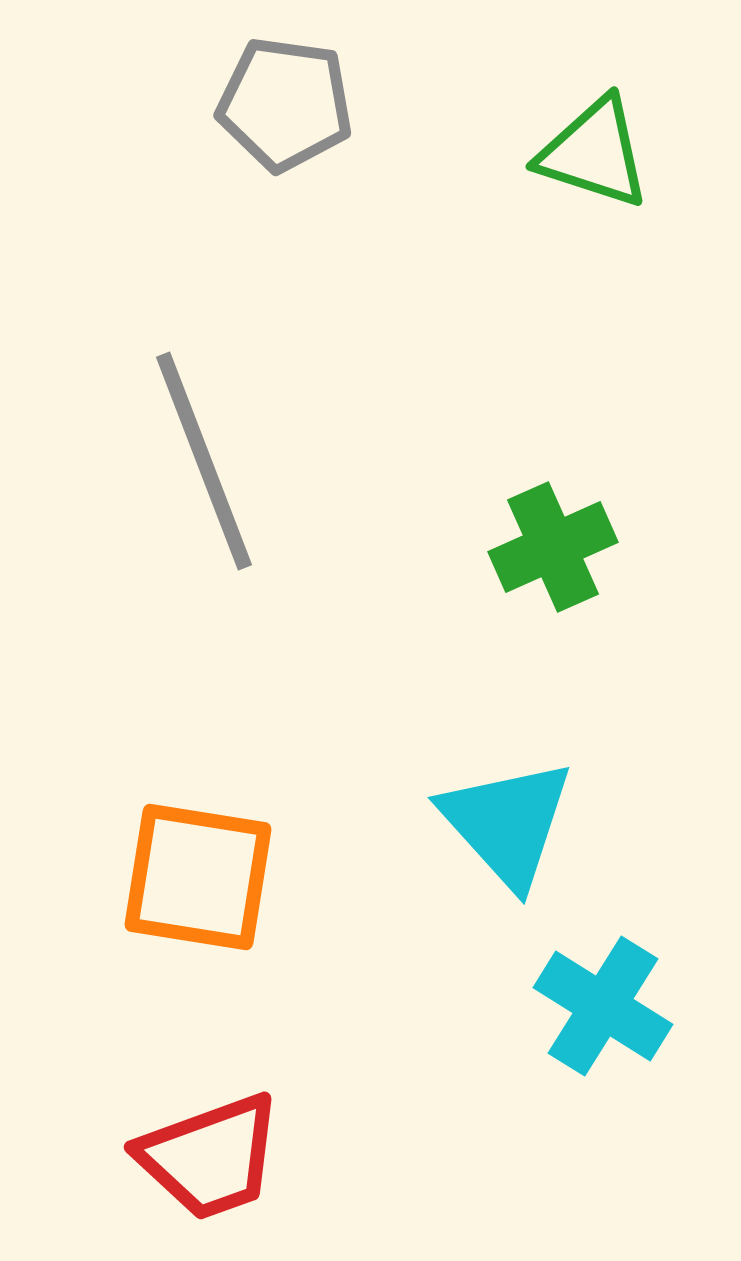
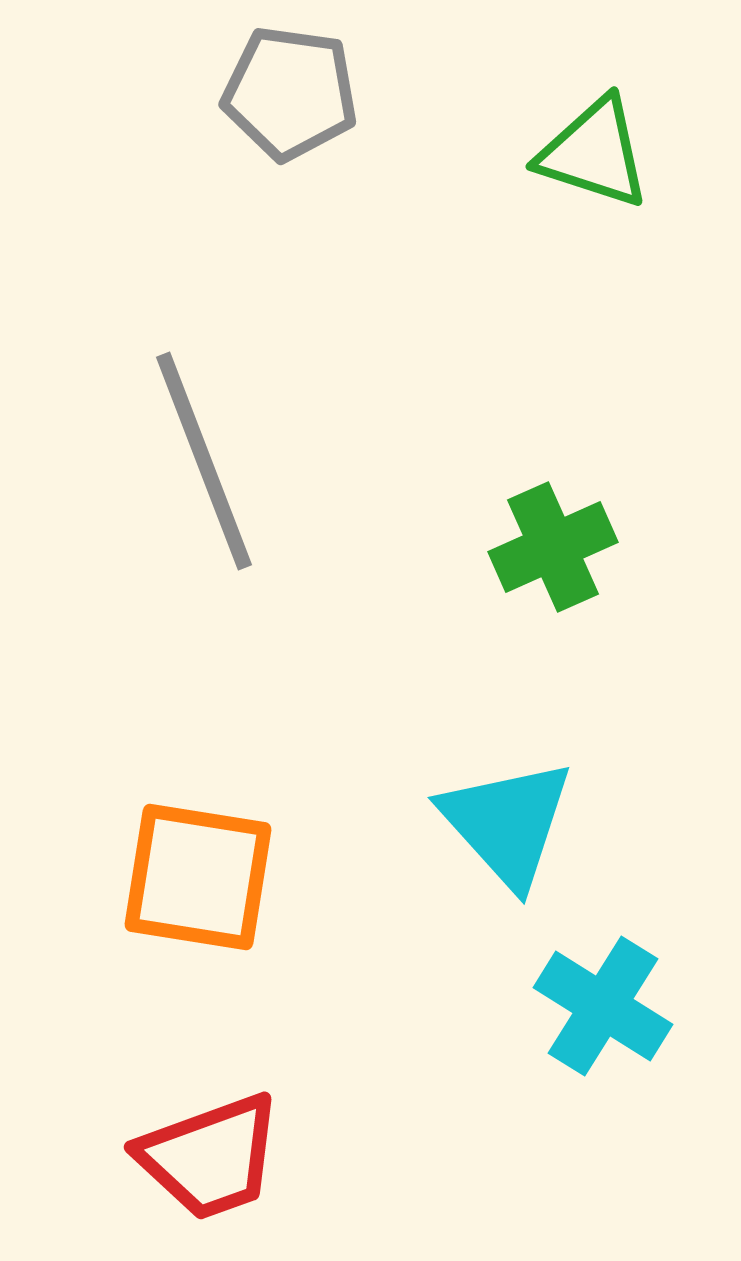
gray pentagon: moved 5 px right, 11 px up
